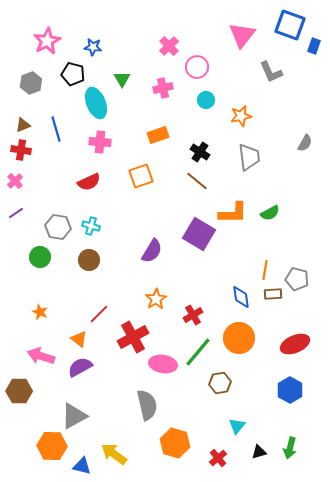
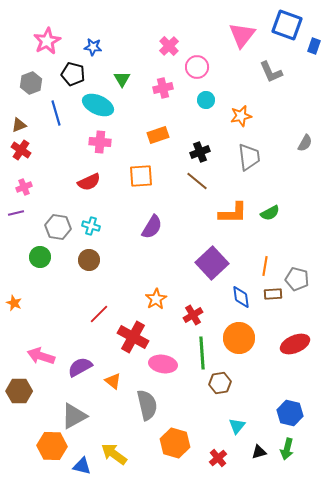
blue square at (290, 25): moved 3 px left
cyan ellipse at (96, 103): moved 2 px right, 2 px down; rotated 44 degrees counterclockwise
brown triangle at (23, 125): moved 4 px left
blue line at (56, 129): moved 16 px up
red cross at (21, 150): rotated 24 degrees clockwise
black cross at (200, 152): rotated 36 degrees clockwise
orange square at (141, 176): rotated 15 degrees clockwise
pink cross at (15, 181): moved 9 px right, 6 px down; rotated 21 degrees clockwise
purple line at (16, 213): rotated 21 degrees clockwise
purple square at (199, 234): moved 13 px right, 29 px down; rotated 16 degrees clockwise
purple semicircle at (152, 251): moved 24 px up
orange line at (265, 270): moved 4 px up
orange star at (40, 312): moved 26 px left, 9 px up
red cross at (133, 337): rotated 32 degrees counterclockwise
orange triangle at (79, 339): moved 34 px right, 42 px down
green line at (198, 352): moved 4 px right, 1 px down; rotated 44 degrees counterclockwise
blue hexagon at (290, 390): moved 23 px down; rotated 15 degrees counterclockwise
green arrow at (290, 448): moved 3 px left, 1 px down
